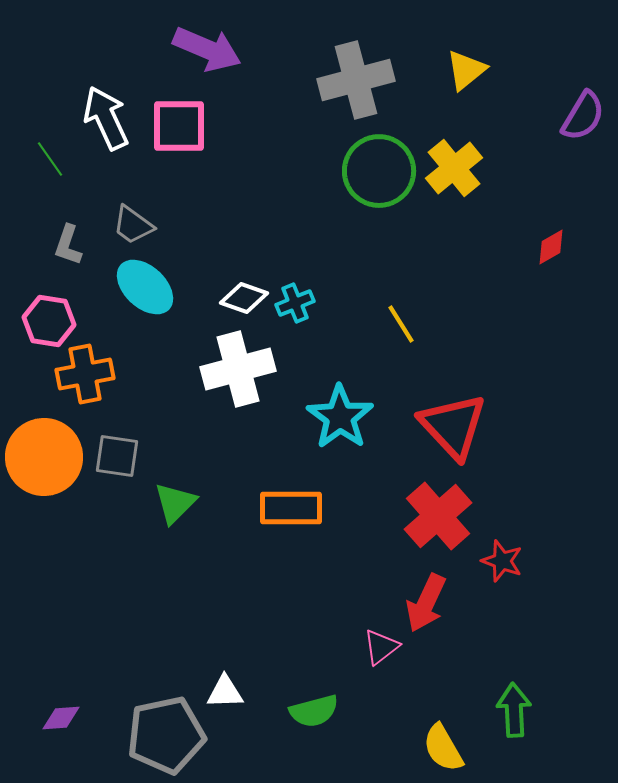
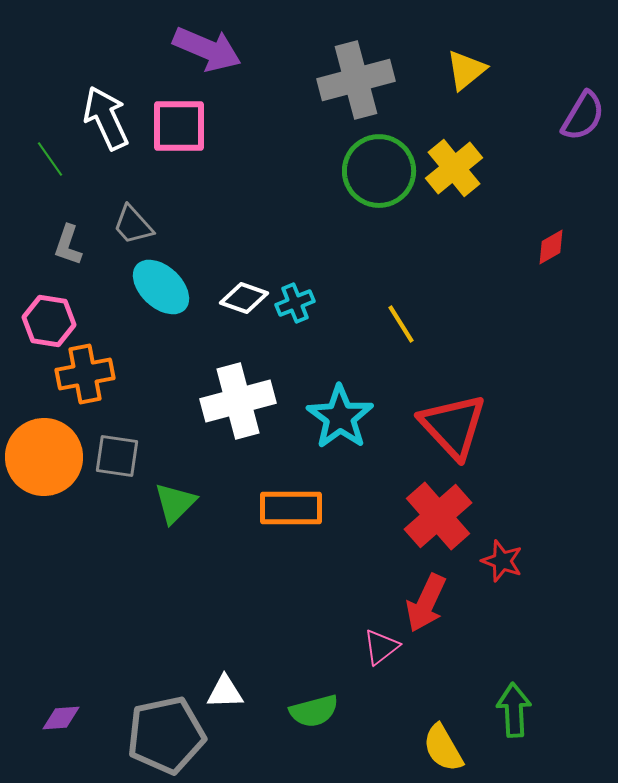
gray trapezoid: rotated 12 degrees clockwise
cyan ellipse: moved 16 px right
white cross: moved 32 px down
